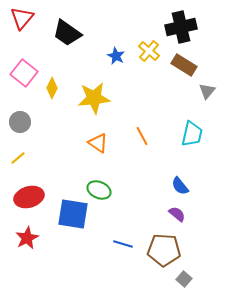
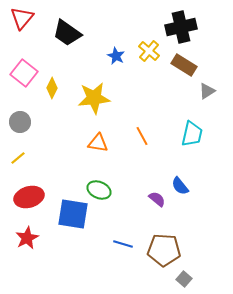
gray triangle: rotated 18 degrees clockwise
orange triangle: rotated 25 degrees counterclockwise
purple semicircle: moved 20 px left, 15 px up
